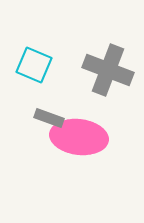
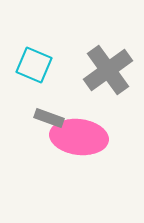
gray cross: rotated 33 degrees clockwise
